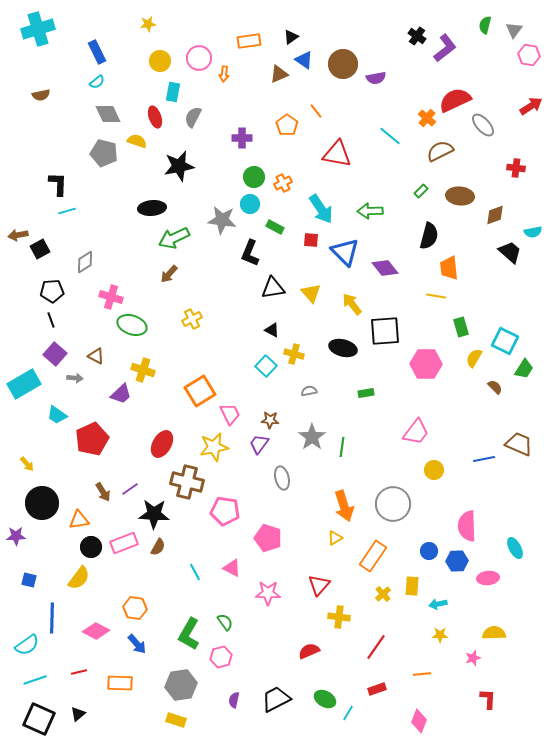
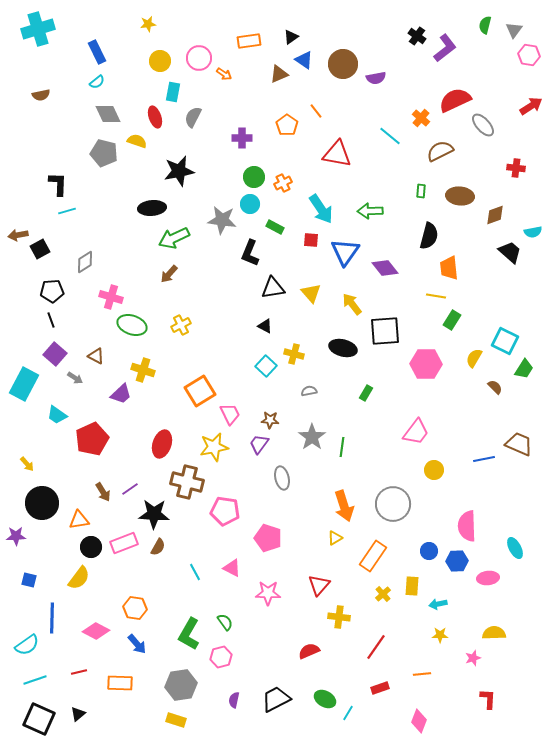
orange arrow at (224, 74): rotated 63 degrees counterclockwise
orange cross at (427, 118): moved 6 px left
black star at (179, 166): moved 5 px down
green rectangle at (421, 191): rotated 40 degrees counterclockwise
blue triangle at (345, 252): rotated 20 degrees clockwise
yellow cross at (192, 319): moved 11 px left, 6 px down
green rectangle at (461, 327): moved 9 px left, 7 px up; rotated 48 degrees clockwise
black triangle at (272, 330): moved 7 px left, 4 px up
gray arrow at (75, 378): rotated 28 degrees clockwise
cyan rectangle at (24, 384): rotated 32 degrees counterclockwise
green rectangle at (366, 393): rotated 49 degrees counterclockwise
red ellipse at (162, 444): rotated 12 degrees counterclockwise
red rectangle at (377, 689): moved 3 px right, 1 px up
